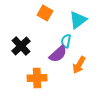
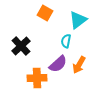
purple semicircle: moved 10 px down
